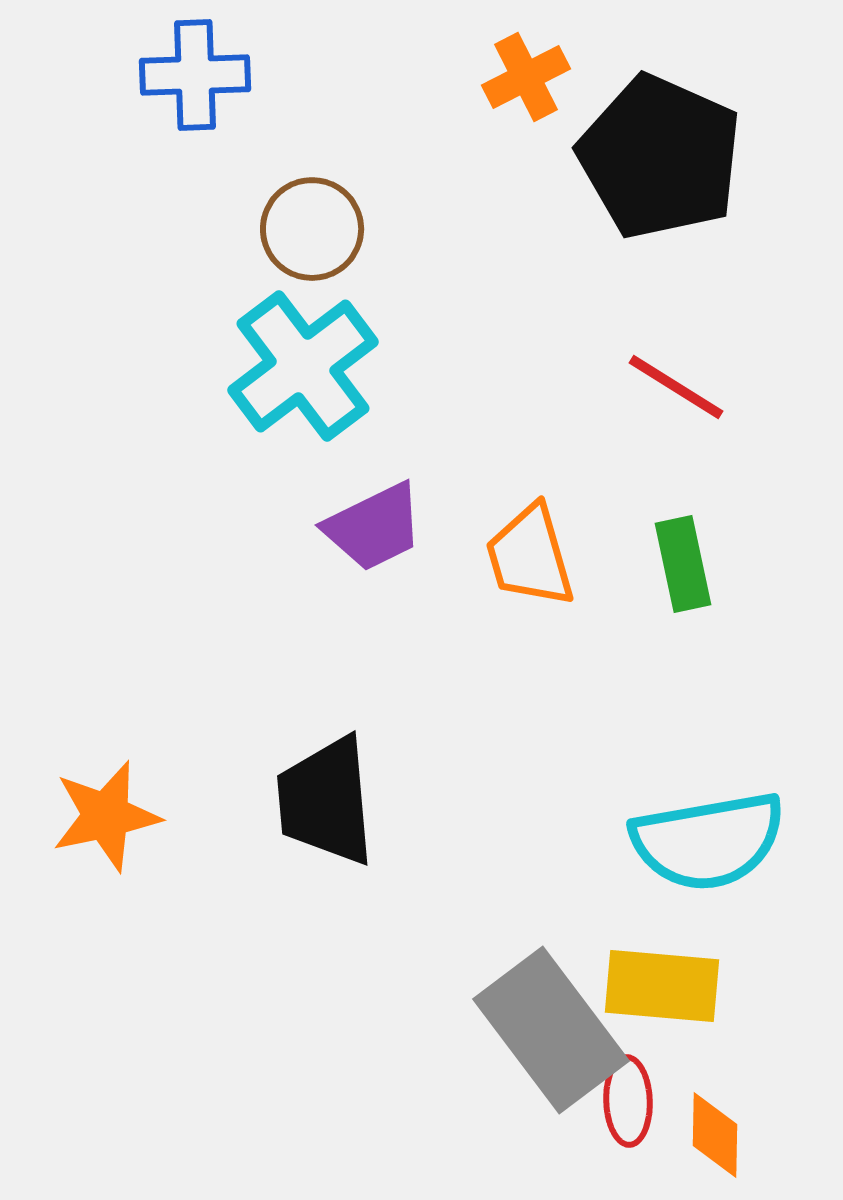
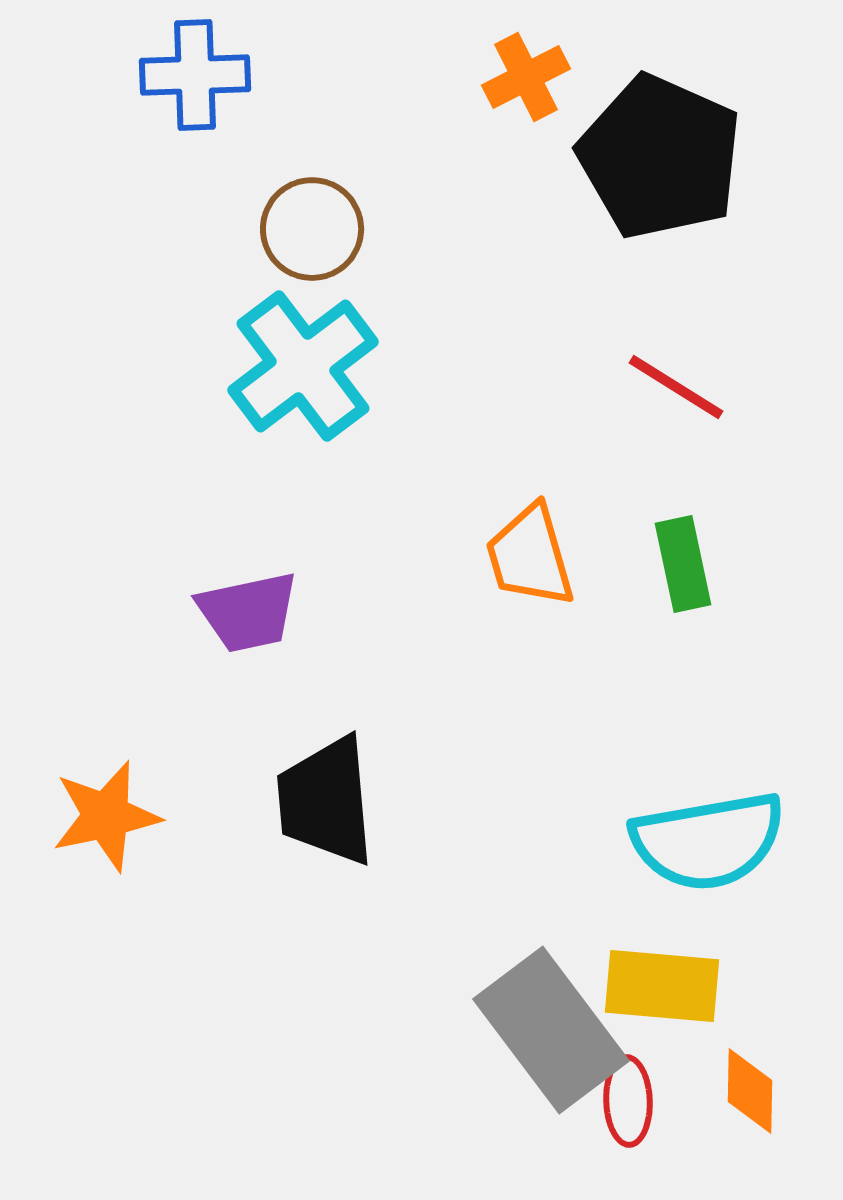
purple trapezoid: moved 126 px left, 85 px down; rotated 14 degrees clockwise
orange diamond: moved 35 px right, 44 px up
